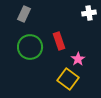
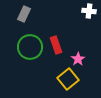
white cross: moved 2 px up; rotated 16 degrees clockwise
red rectangle: moved 3 px left, 4 px down
yellow square: rotated 15 degrees clockwise
